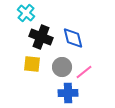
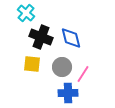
blue diamond: moved 2 px left
pink line: moved 1 px left, 2 px down; rotated 18 degrees counterclockwise
